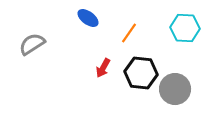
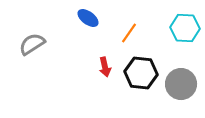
red arrow: moved 2 px right, 1 px up; rotated 42 degrees counterclockwise
gray circle: moved 6 px right, 5 px up
